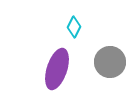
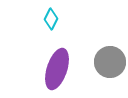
cyan diamond: moved 23 px left, 8 px up
